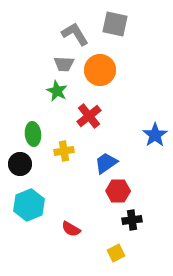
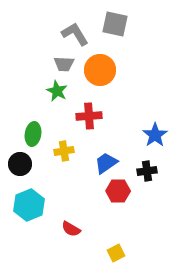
red cross: rotated 35 degrees clockwise
green ellipse: rotated 15 degrees clockwise
black cross: moved 15 px right, 49 px up
